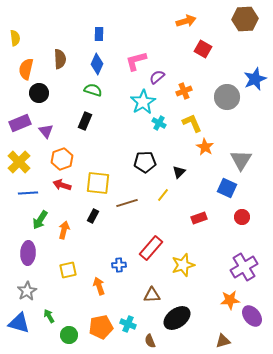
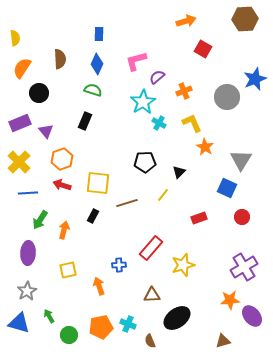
orange semicircle at (26, 69): moved 4 px left, 1 px up; rotated 20 degrees clockwise
